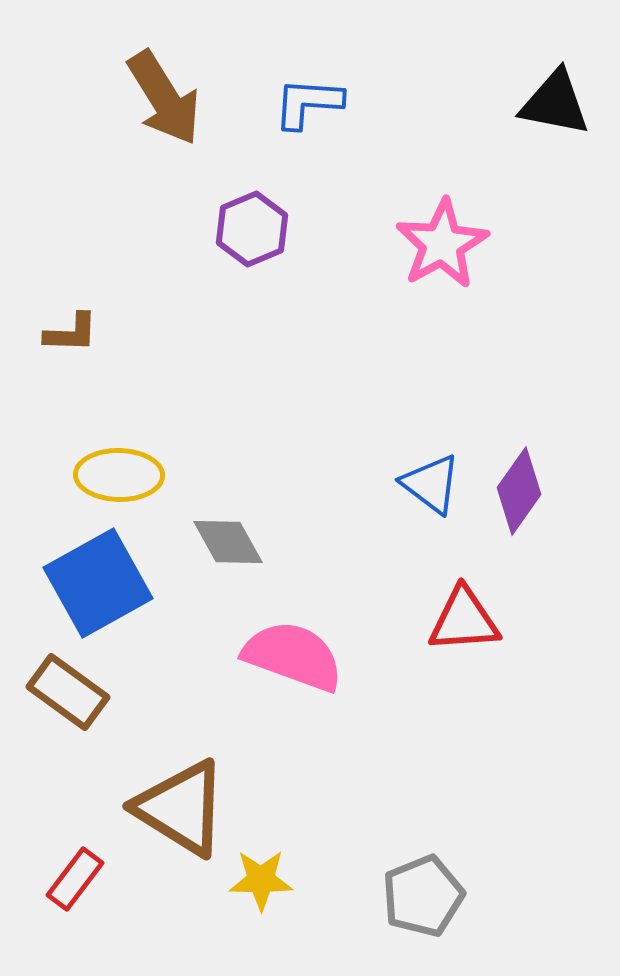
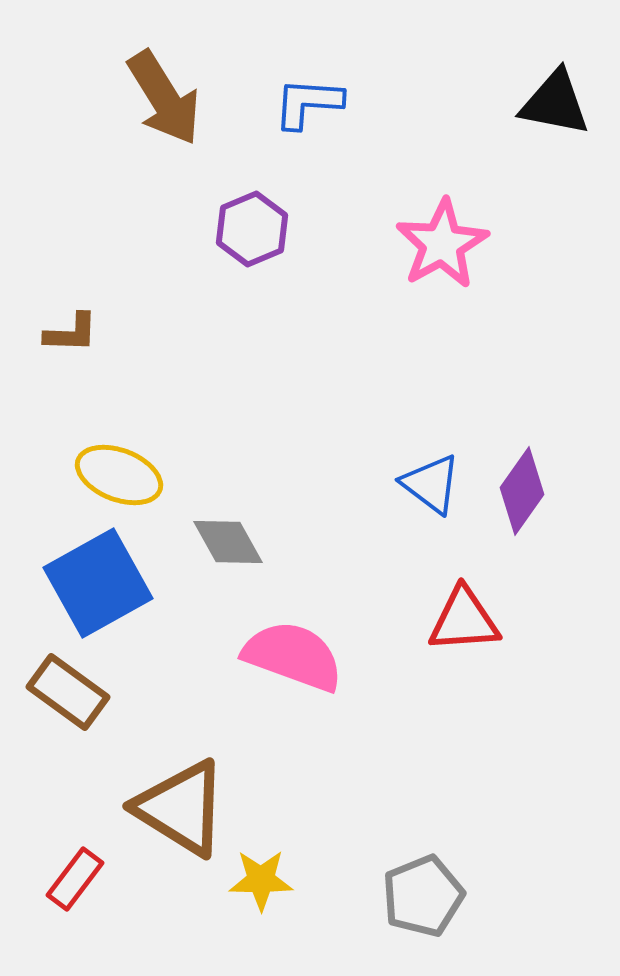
yellow ellipse: rotated 20 degrees clockwise
purple diamond: moved 3 px right
